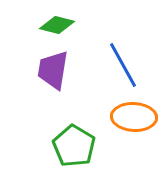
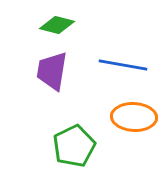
blue line: rotated 51 degrees counterclockwise
purple trapezoid: moved 1 px left, 1 px down
green pentagon: rotated 15 degrees clockwise
